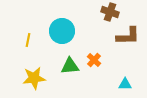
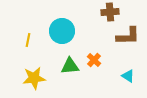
brown cross: rotated 24 degrees counterclockwise
cyan triangle: moved 3 px right, 8 px up; rotated 32 degrees clockwise
